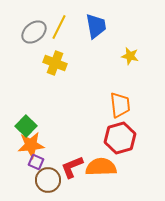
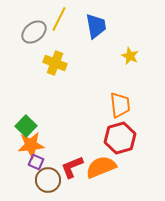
yellow line: moved 8 px up
yellow star: rotated 12 degrees clockwise
orange semicircle: rotated 20 degrees counterclockwise
